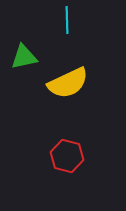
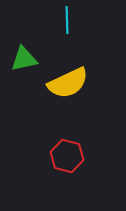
green triangle: moved 2 px down
